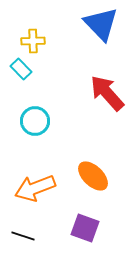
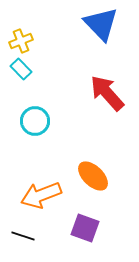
yellow cross: moved 12 px left; rotated 20 degrees counterclockwise
orange arrow: moved 6 px right, 7 px down
